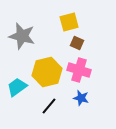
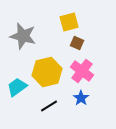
gray star: moved 1 px right
pink cross: moved 3 px right, 1 px down; rotated 20 degrees clockwise
blue star: rotated 21 degrees clockwise
black line: rotated 18 degrees clockwise
